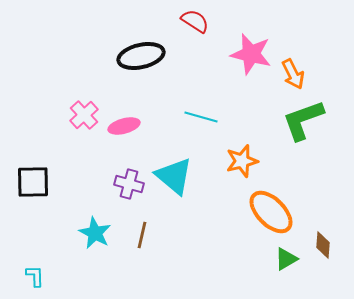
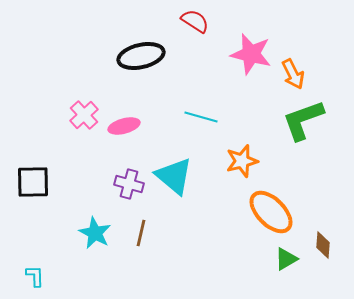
brown line: moved 1 px left, 2 px up
